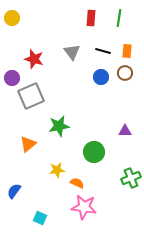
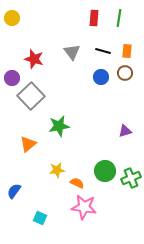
red rectangle: moved 3 px right
gray square: rotated 20 degrees counterclockwise
purple triangle: rotated 16 degrees counterclockwise
green circle: moved 11 px right, 19 px down
